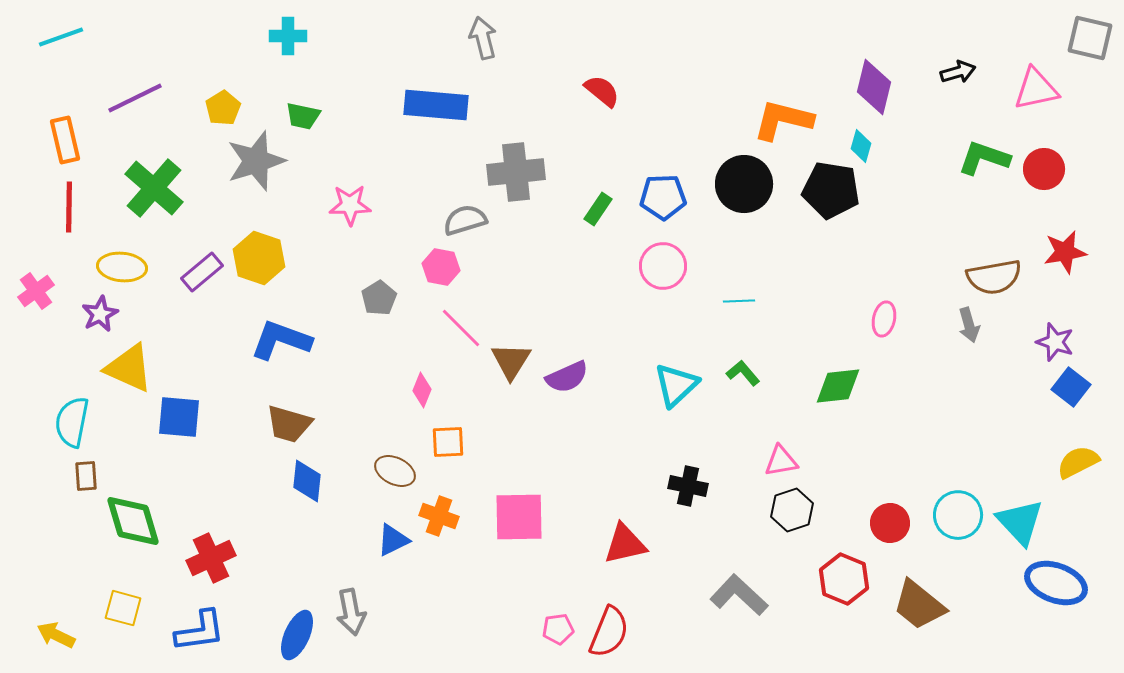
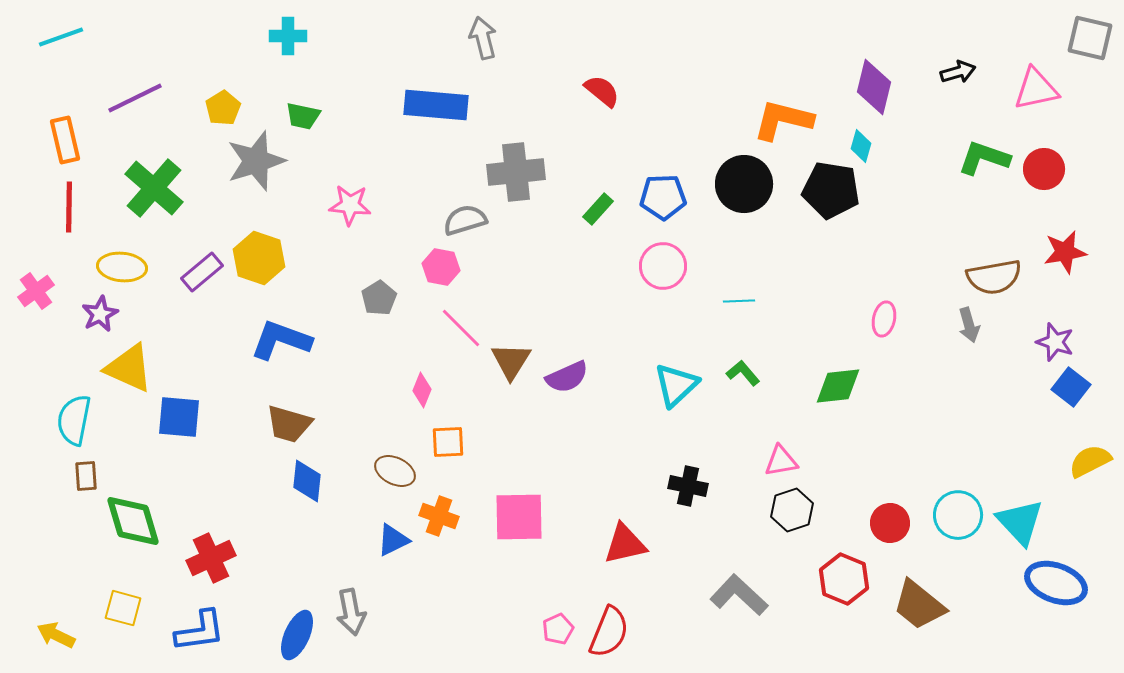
pink star at (350, 205): rotated 6 degrees clockwise
green rectangle at (598, 209): rotated 8 degrees clockwise
cyan semicircle at (72, 422): moved 2 px right, 2 px up
yellow semicircle at (1078, 462): moved 12 px right, 1 px up
pink pentagon at (558, 629): rotated 16 degrees counterclockwise
